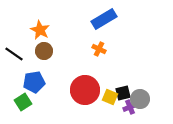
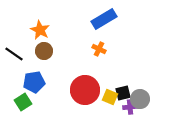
purple cross: rotated 16 degrees clockwise
